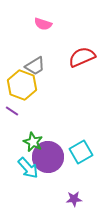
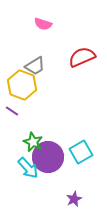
purple star: rotated 21 degrees counterclockwise
